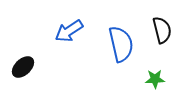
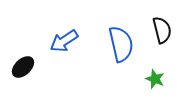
blue arrow: moved 5 px left, 10 px down
green star: rotated 24 degrees clockwise
